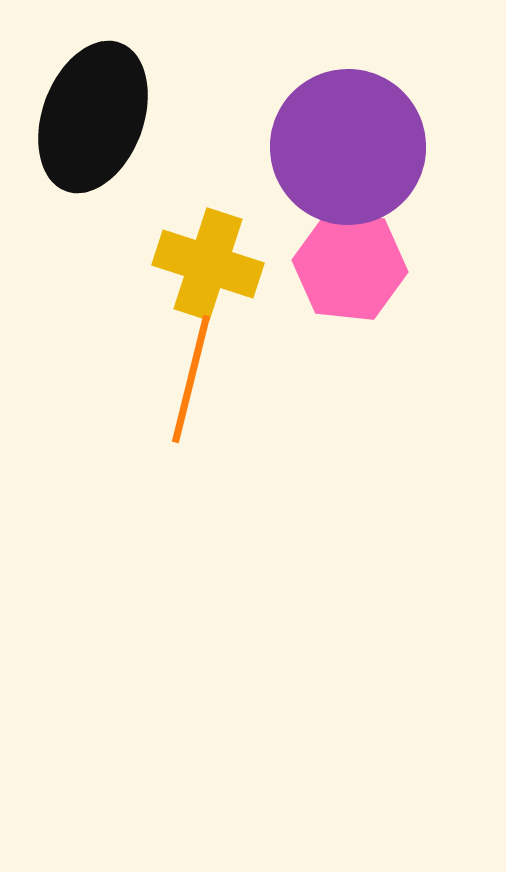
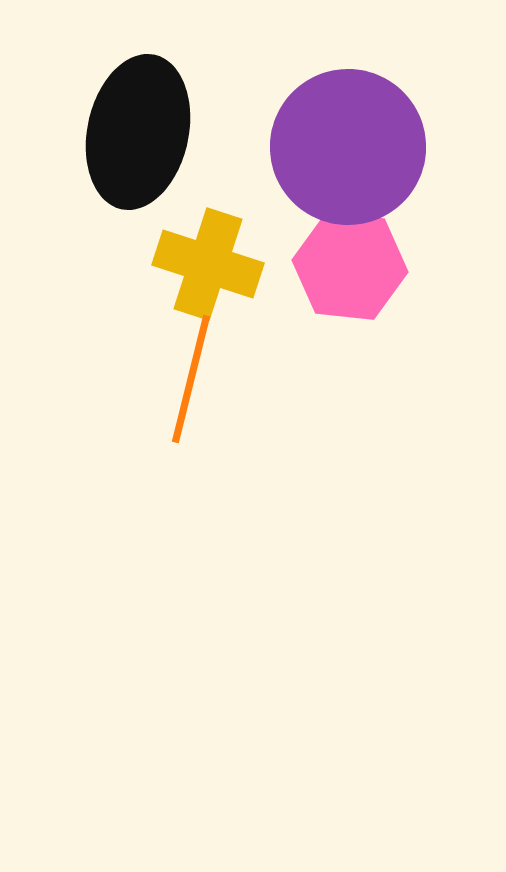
black ellipse: moved 45 px right, 15 px down; rotated 8 degrees counterclockwise
